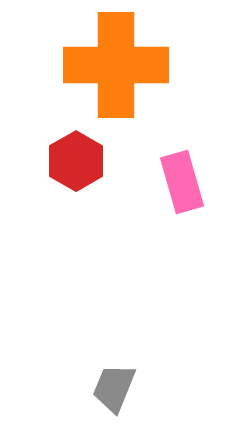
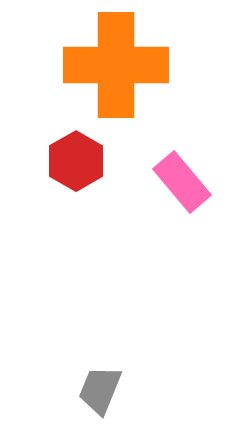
pink rectangle: rotated 24 degrees counterclockwise
gray trapezoid: moved 14 px left, 2 px down
